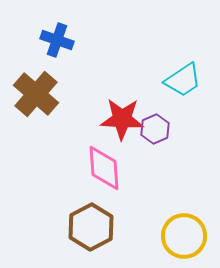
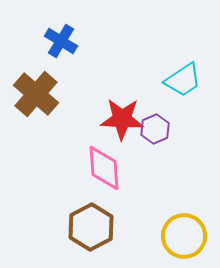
blue cross: moved 4 px right, 1 px down; rotated 12 degrees clockwise
